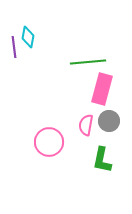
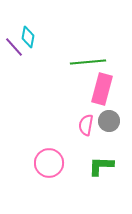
purple line: rotated 35 degrees counterclockwise
pink circle: moved 21 px down
green L-shape: moved 1 px left, 6 px down; rotated 80 degrees clockwise
